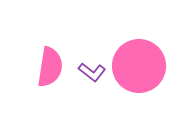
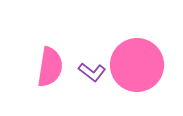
pink circle: moved 2 px left, 1 px up
